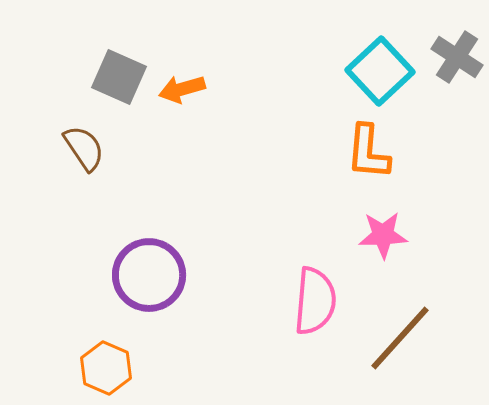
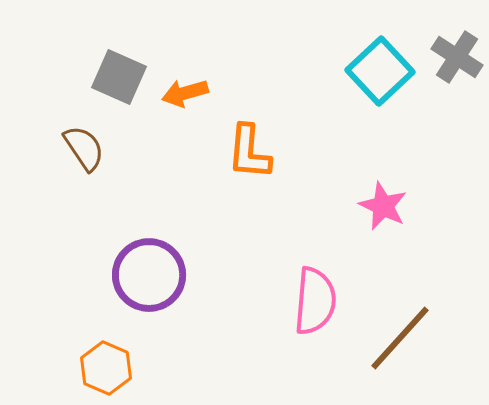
orange arrow: moved 3 px right, 4 px down
orange L-shape: moved 119 px left
pink star: moved 29 px up; rotated 27 degrees clockwise
